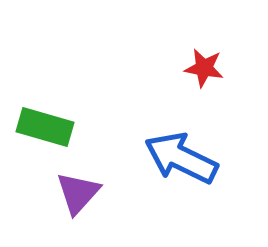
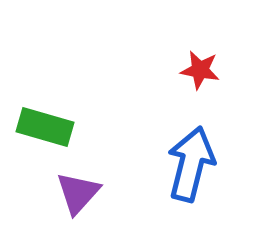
red star: moved 4 px left, 2 px down
blue arrow: moved 10 px right, 6 px down; rotated 78 degrees clockwise
